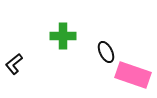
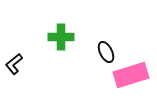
green cross: moved 2 px left, 1 px down
pink rectangle: moved 2 px left; rotated 36 degrees counterclockwise
